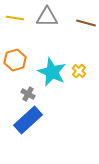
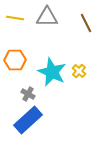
brown line: rotated 48 degrees clockwise
orange hexagon: rotated 15 degrees clockwise
